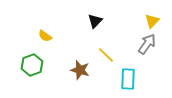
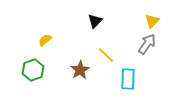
yellow semicircle: moved 4 px down; rotated 104 degrees clockwise
green hexagon: moved 1 px right, 5 px down
brown star: rotated 24 degrees clockwise
